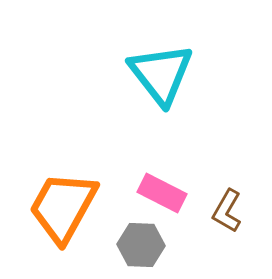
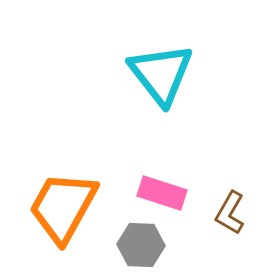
pink rectangle: rotated 9 degrees counterclockwise
brown L-shape: moved 3 px right, 2 px down
